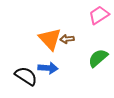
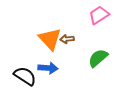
black semicircle: moved 1 px left
